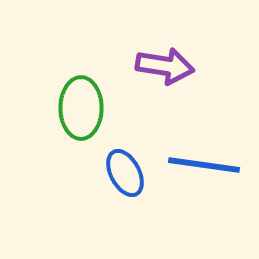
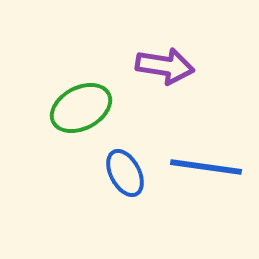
green ellipse: rotated 62 degrees clockwise
blue line: moved 2 px right, 2 px down
